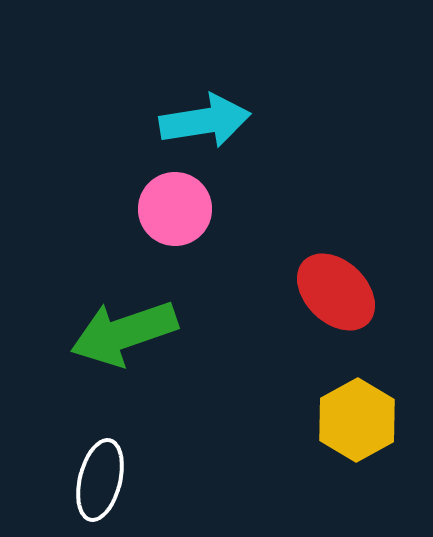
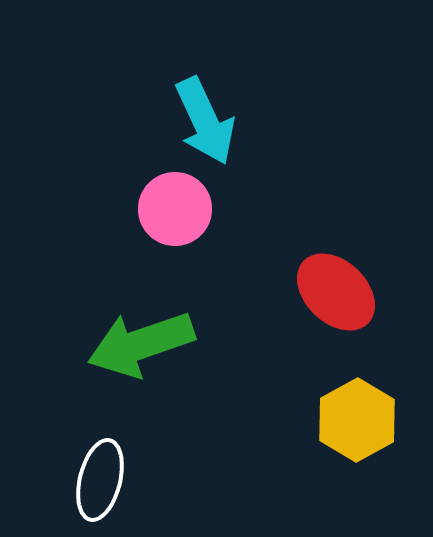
cyan arrow: rotated 74 degrees clockwise
green arrow: moved 17 px right, 11 px down
